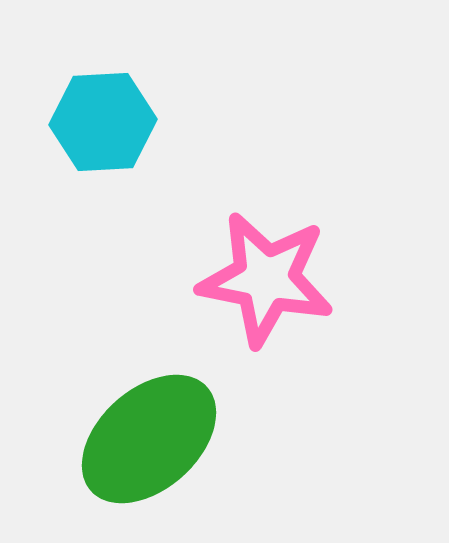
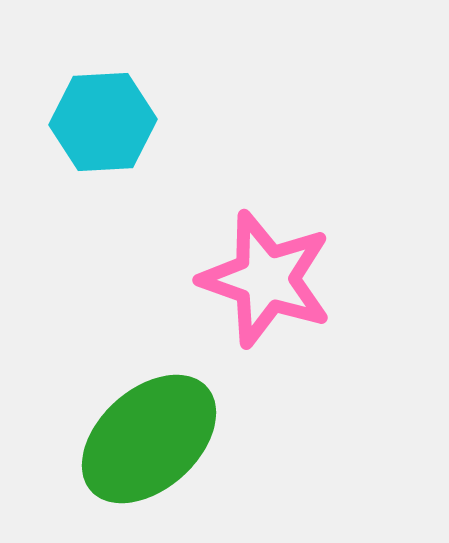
pink star: rotated 8 degrees clockwise
